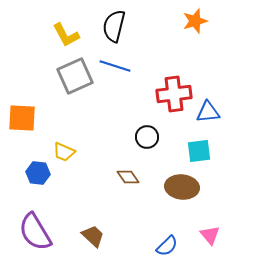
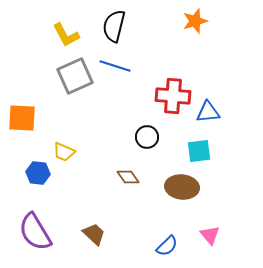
red cross: moved 1 px left, 2 px down; rotated 12 degrees clockwise
brown trapezoid: moved 1 px right, 2 px up
